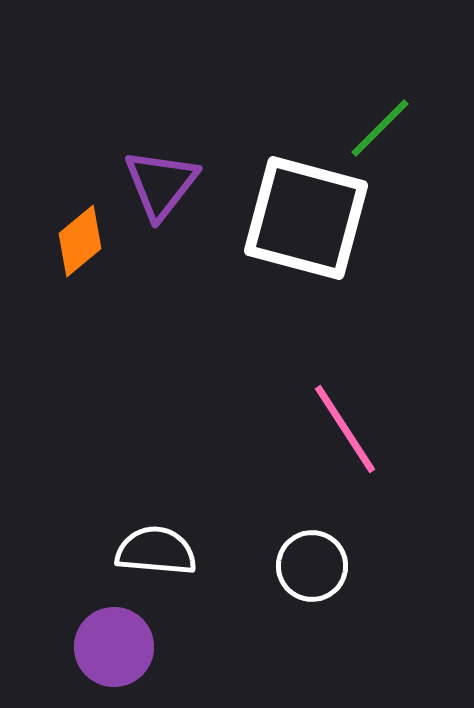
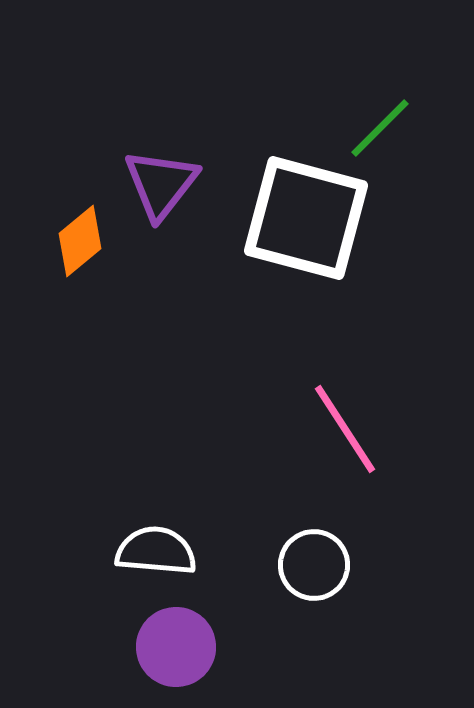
white circle: moved 2 px right, 1 px up
purple circle: moved 62 px right
